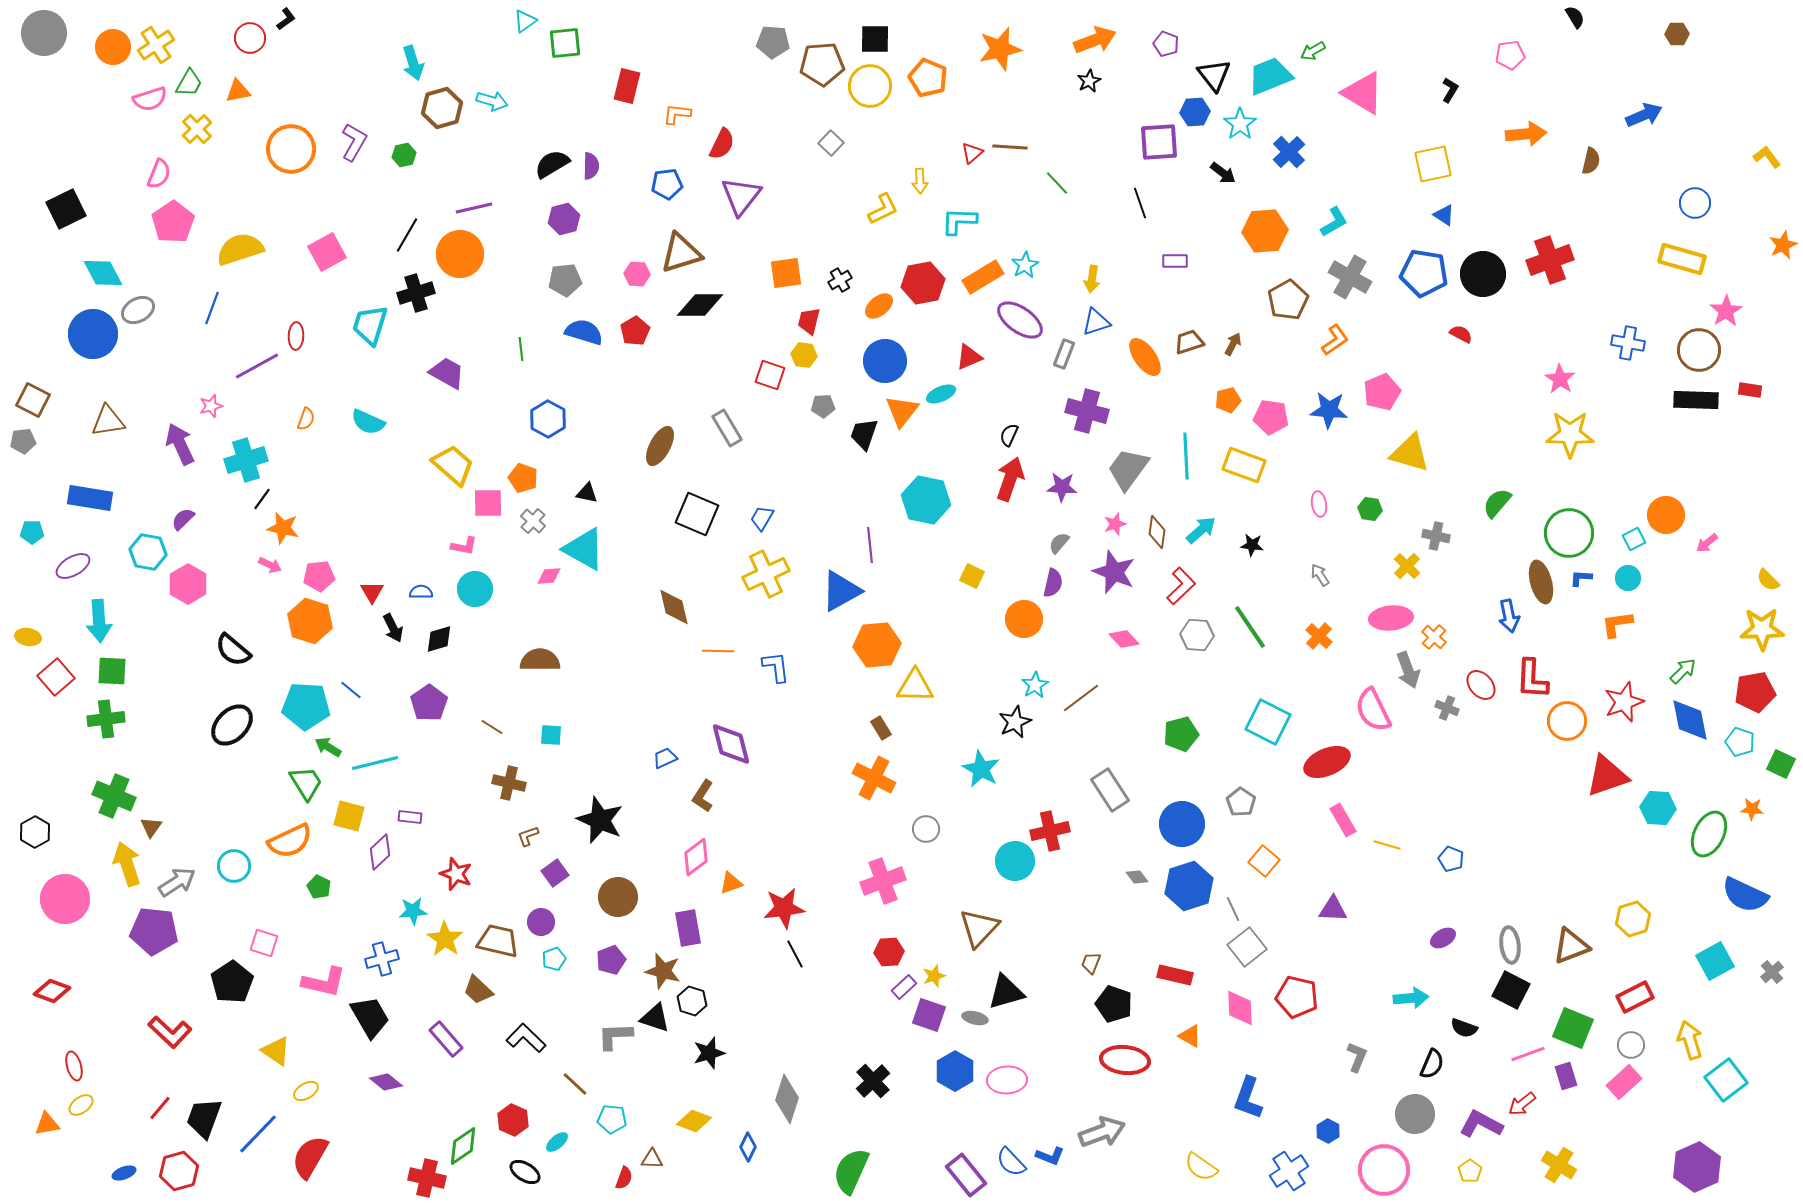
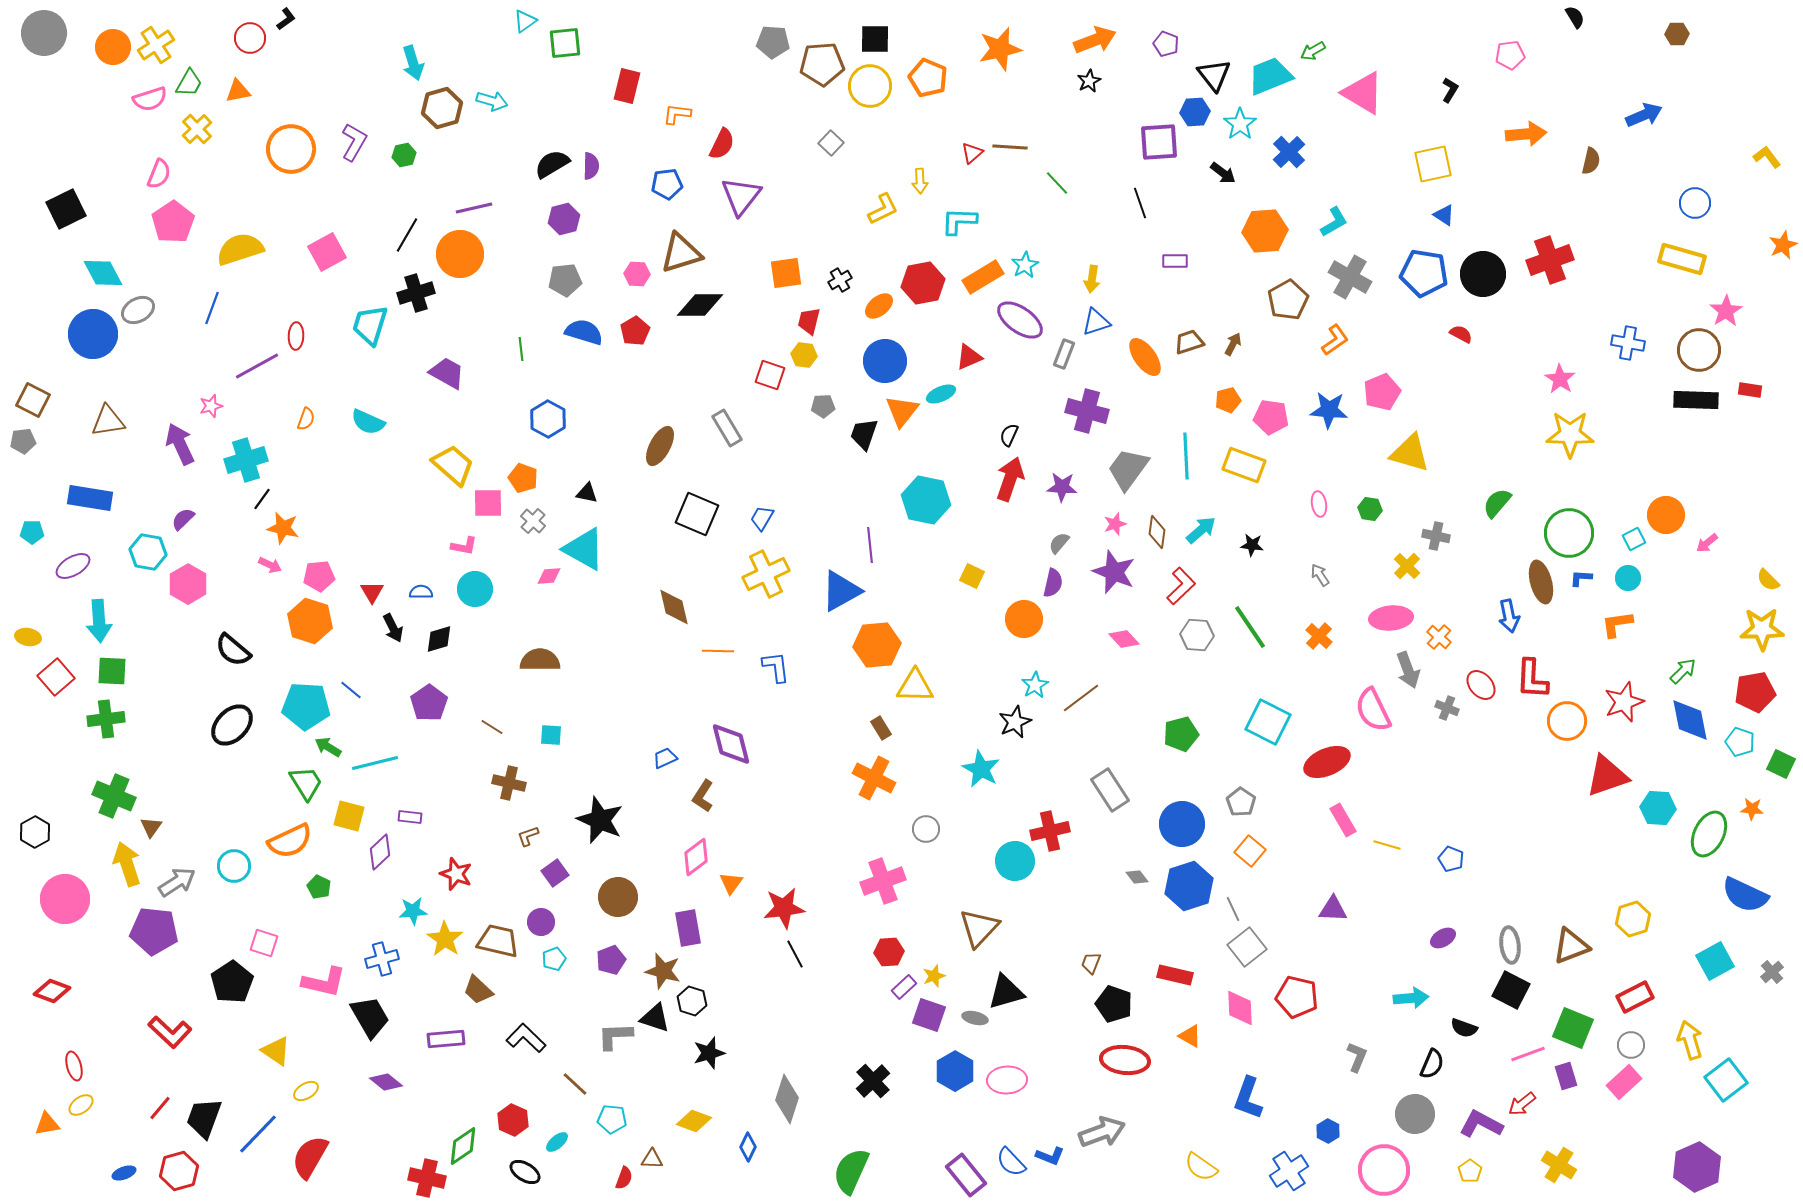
orange cross at (1434, 637): moved 5 px right
orange square at (1264, 861): moved 14 px left, 10 px up
orange triangle at (731, 883): rotated 35 degrees counterclockwise
purple rectangle at (446, 1039): rotated 54 degrees counterclockwise
